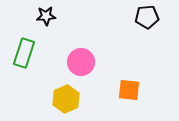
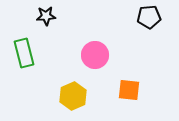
black pentagon: moved 2 px right
green rectangle: rotated 32 degrees counterclockwise
pink circle: moved 14 px right, 7 px up
yellow hexagon: moved 7 px right, 3 px up
